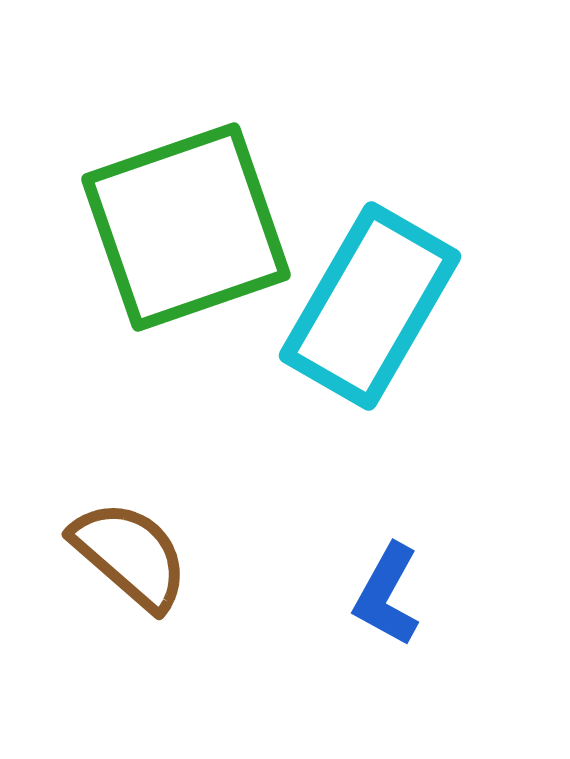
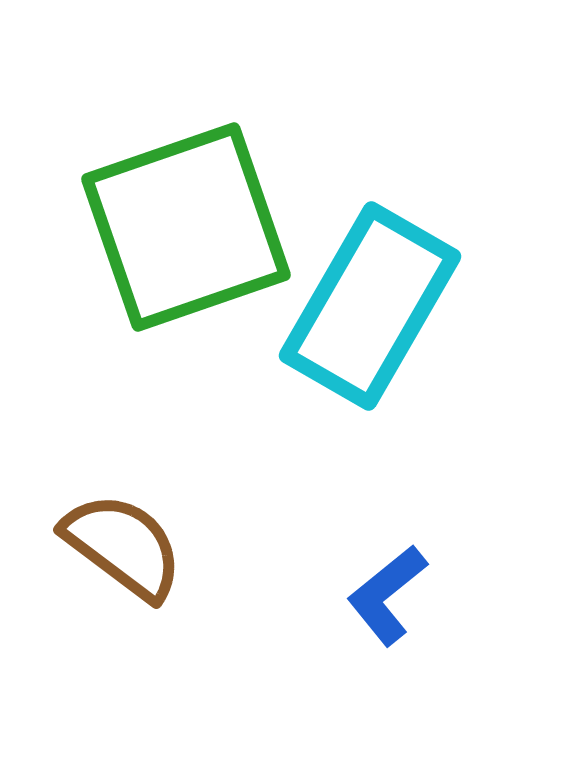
brown semicircle: moved 7 px left, 9 px up; rotated 4 degrees counterclockwise
blue L-shape: rotated 22 degrees clockwise
